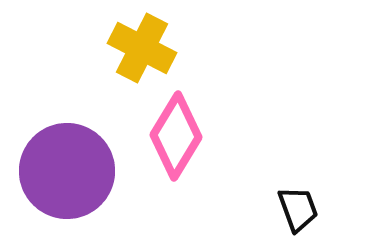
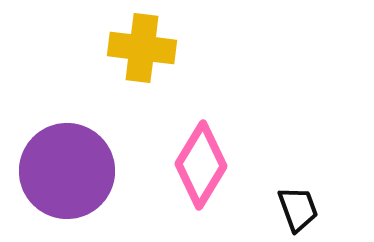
yellow cross: rotated 20 degrees counterclockwise
pink diamond: moved 25 px right, 29 px down
